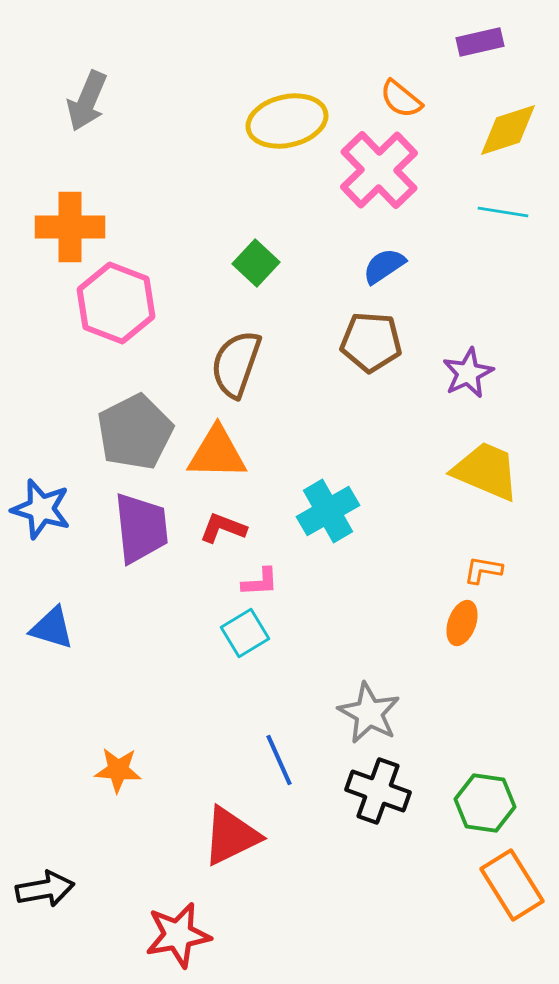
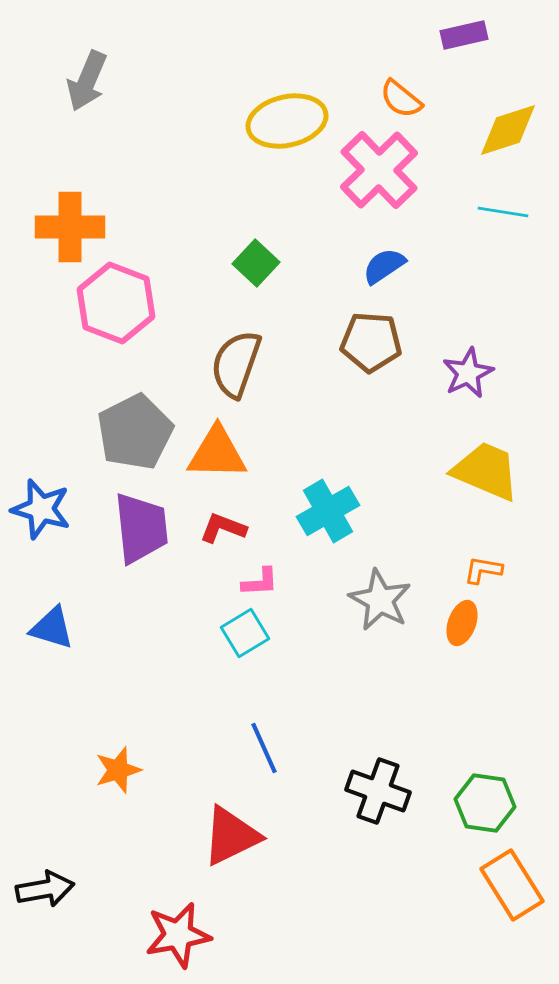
purple rectangle: moved 16 px left, 7 px up
gray arrow: moved 20 px up
gray star: moved 11 px right, 113 px up
blue line: moved 15 px left, 12 px up
orange star: rotated 21 degrees counterclockwise
